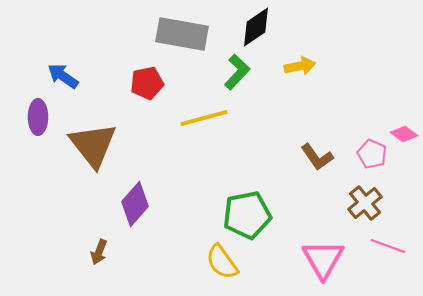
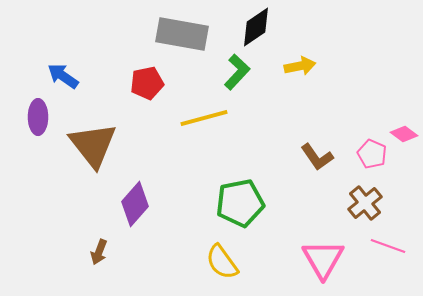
green pentagon: moved 7 px left, 12 px up
